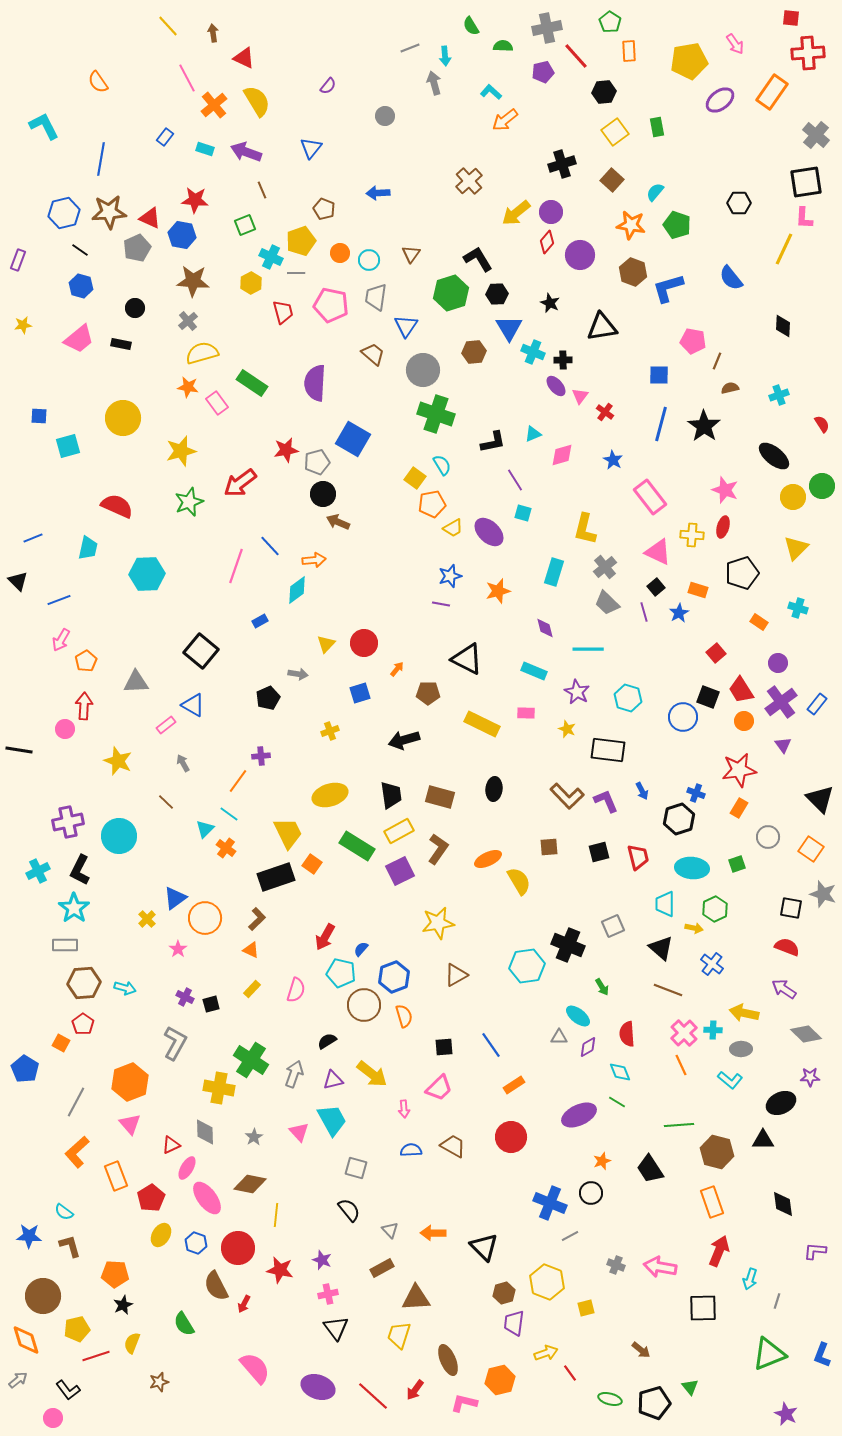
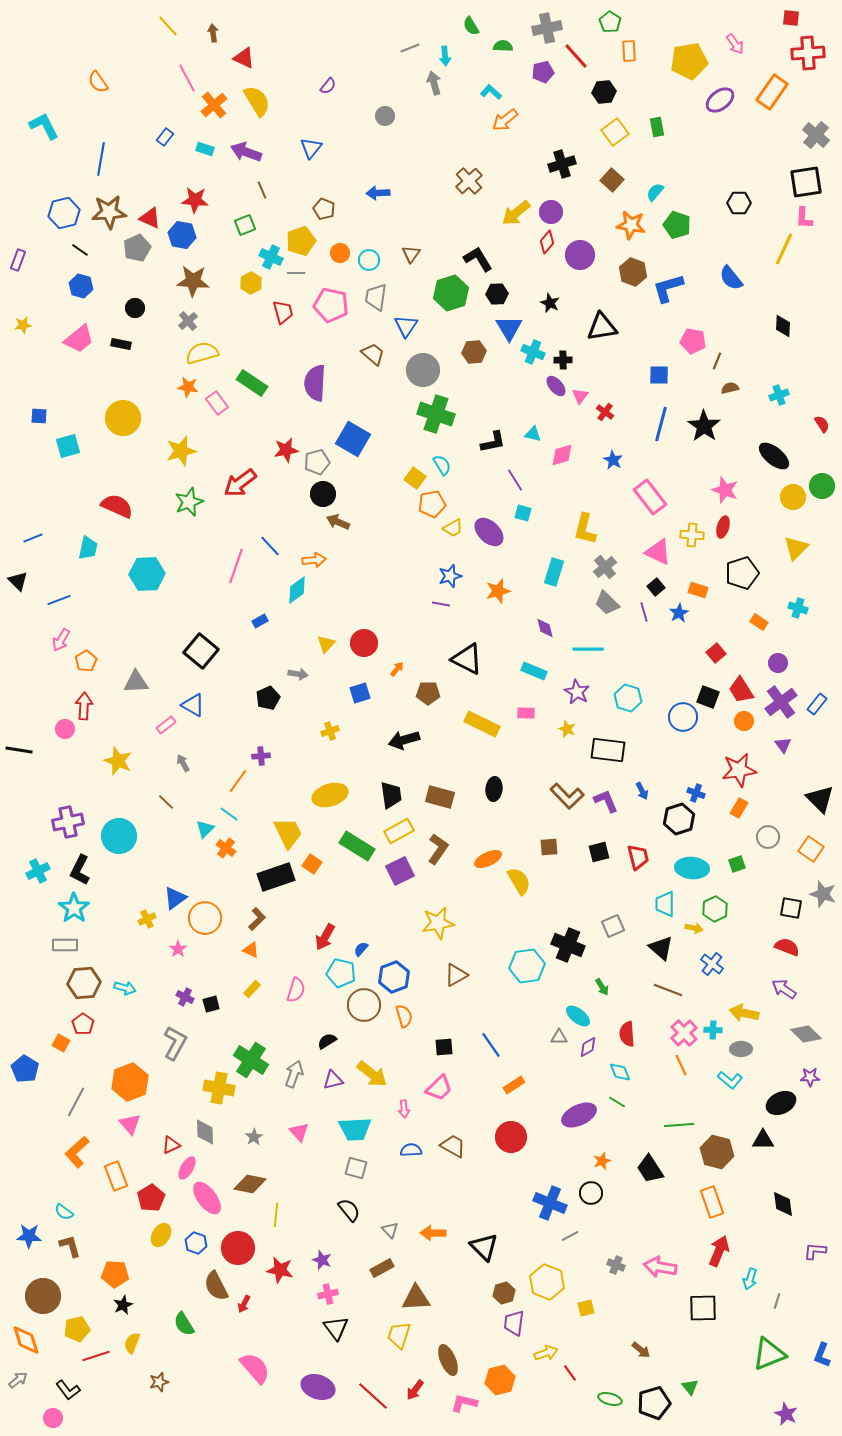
cyan triangle at (533, 434): rotated 36 degrees clockwise
yellow cross at (147, 919): rotated 18 degrees clockwise
cyan trapezoid at (332, 1120): moved 23 px right, 9 px down; rotated 116 degrees clockwise
